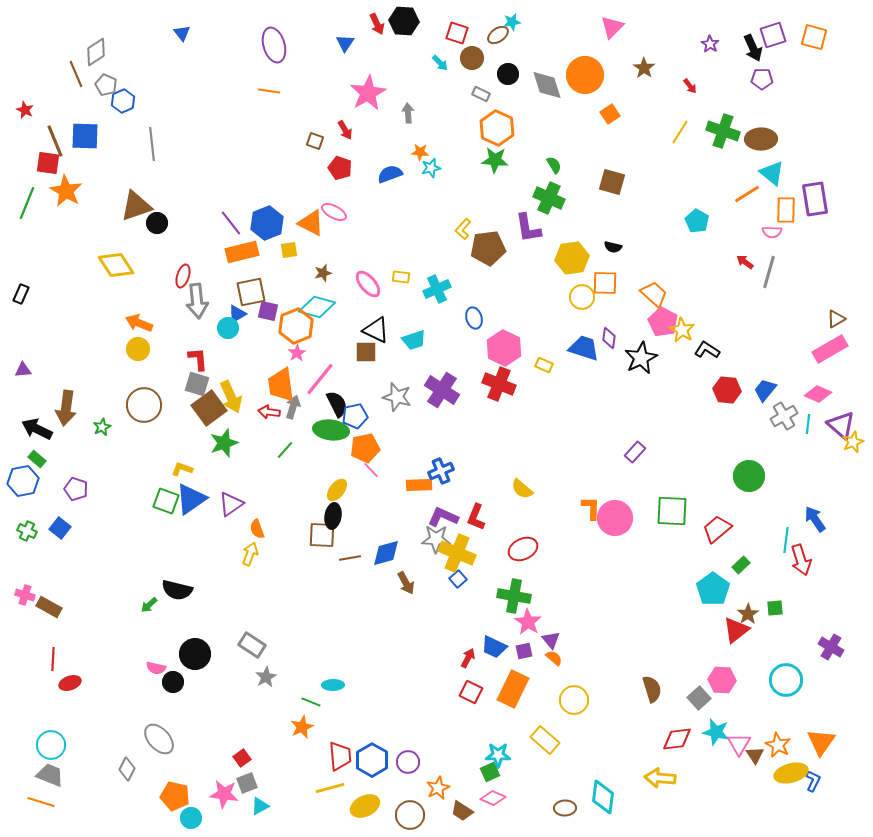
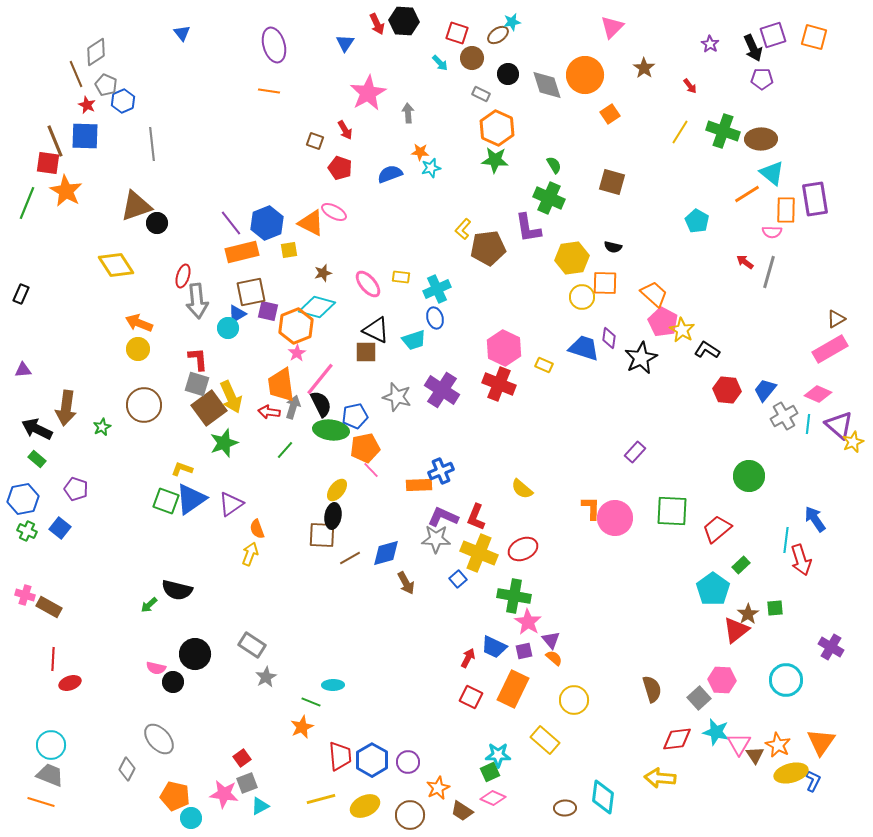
red star at (25, 110): moved 62 px right, 5 px up
blue ellipse at (474, 318): moved 39 px left
black semicircle at (337, 404): moved 16 px left
purple triangle at (841, 425): moved 2 px left
blue hexagon at (23, 481): moved 18 px down
yellow cross at (457, 553): moved 22 px right
brown line at (350, 558): rotated 20 degrees counterclockwise
red square at (471, 692): moved 5 px down
yellow line at (330, 788): moved 9 px left, 11 px down
